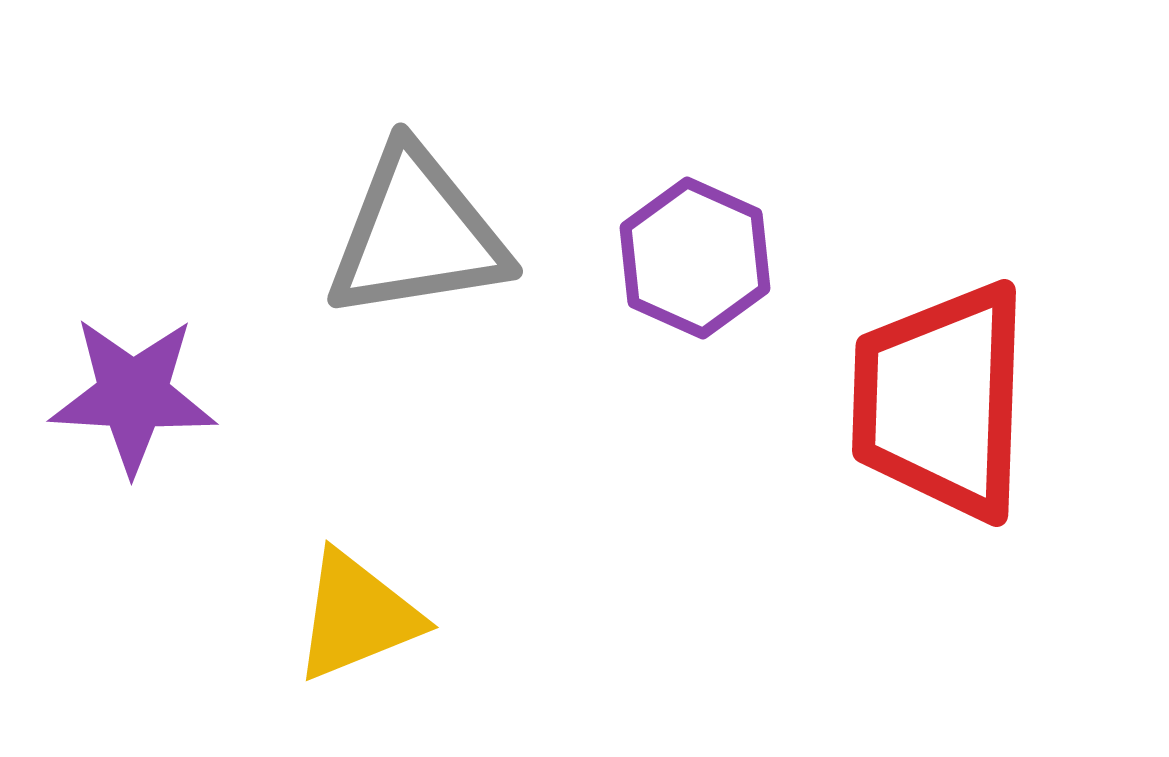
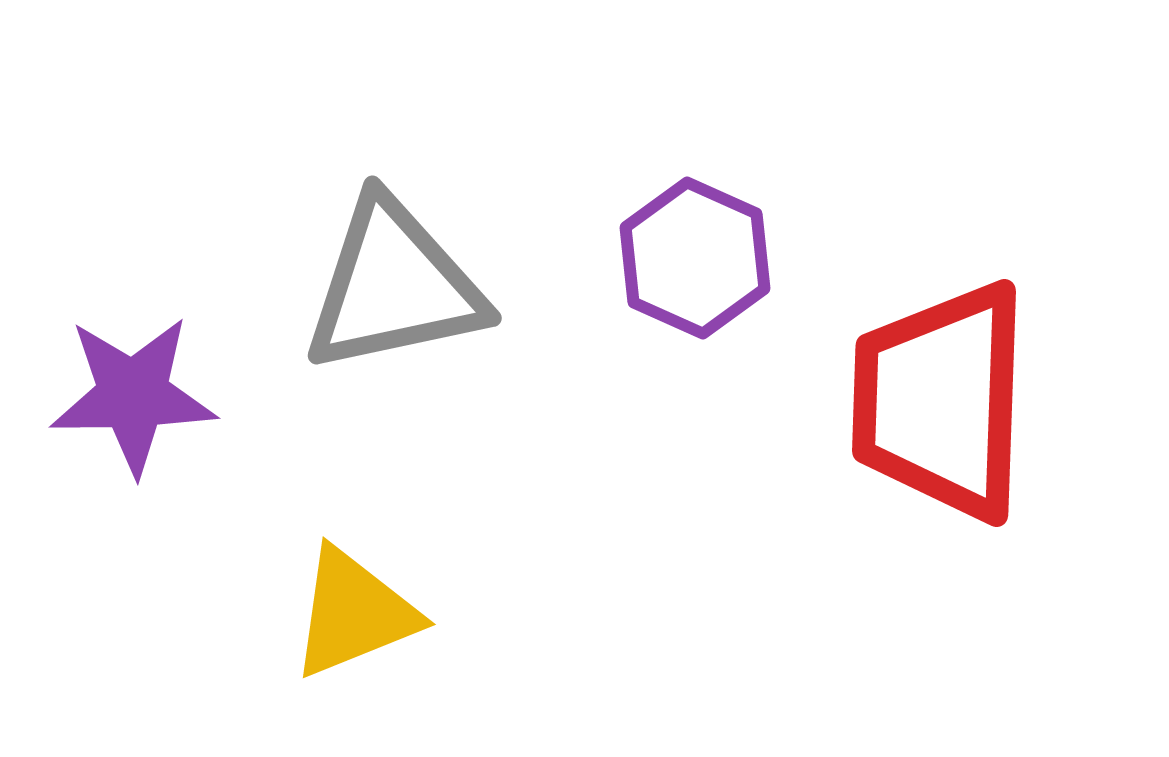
gray triangle: moved 23 px left, 52 px down; rotated 3 degrees counterclockwise
purple star: rotated 4 degrees counterclockwise
yellow triangle: moved 3 px left, 3 px up
